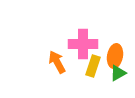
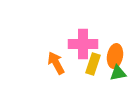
orange arrow: moved 1 px left, 1 px down
yellow rectangle: moved 2 px up
green triangle: rotated 18 degrees clockwise
